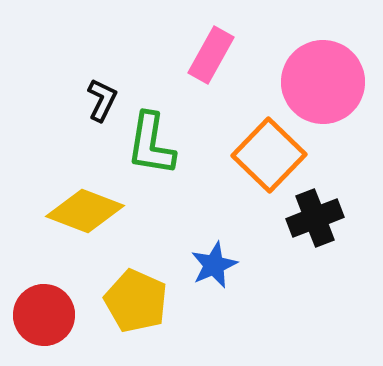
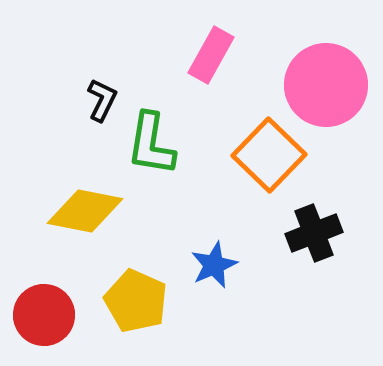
pink circle: moved 3 px right, 3 px down
yellow diamond: rotated 10 degrees counterclockwise
black cross: moved 1 px left, 15 px down
